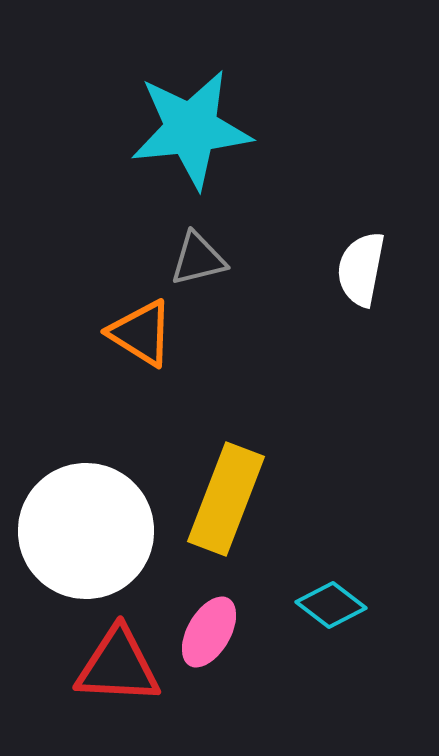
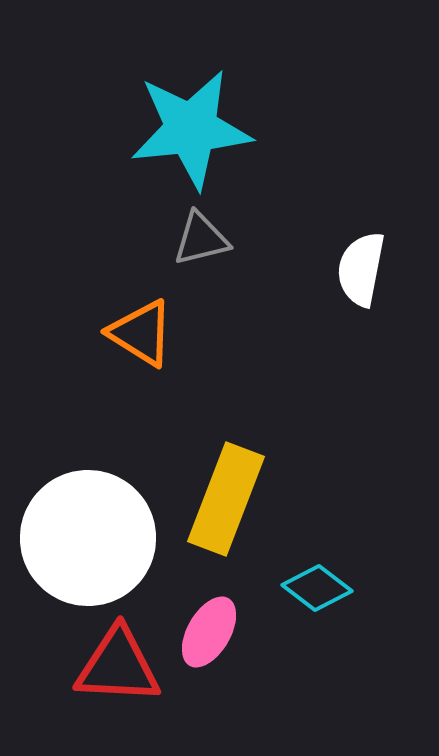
gray triangle: moved 3 px right, 20 px up
white circle: moved 2 px right, 7 px down
cyan diamond: moved 14 px left, 17 px up
